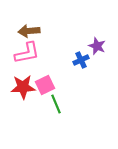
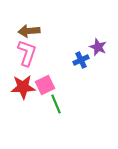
purple star: moved 1 px right, 1 px down
pink L-shape: rotated 60 degrees counterclockwise
